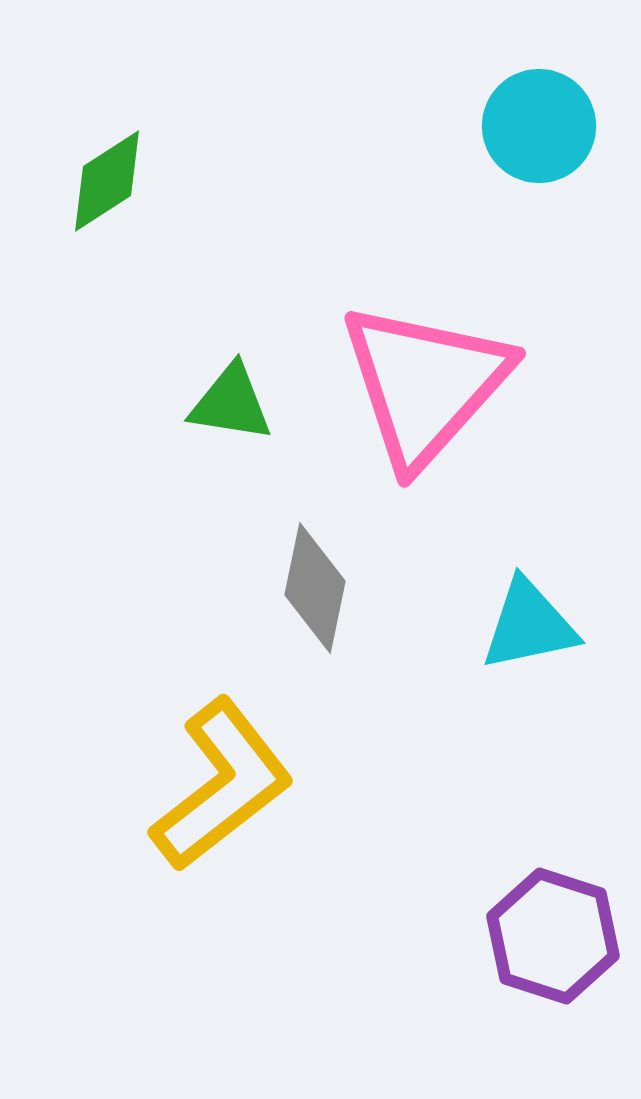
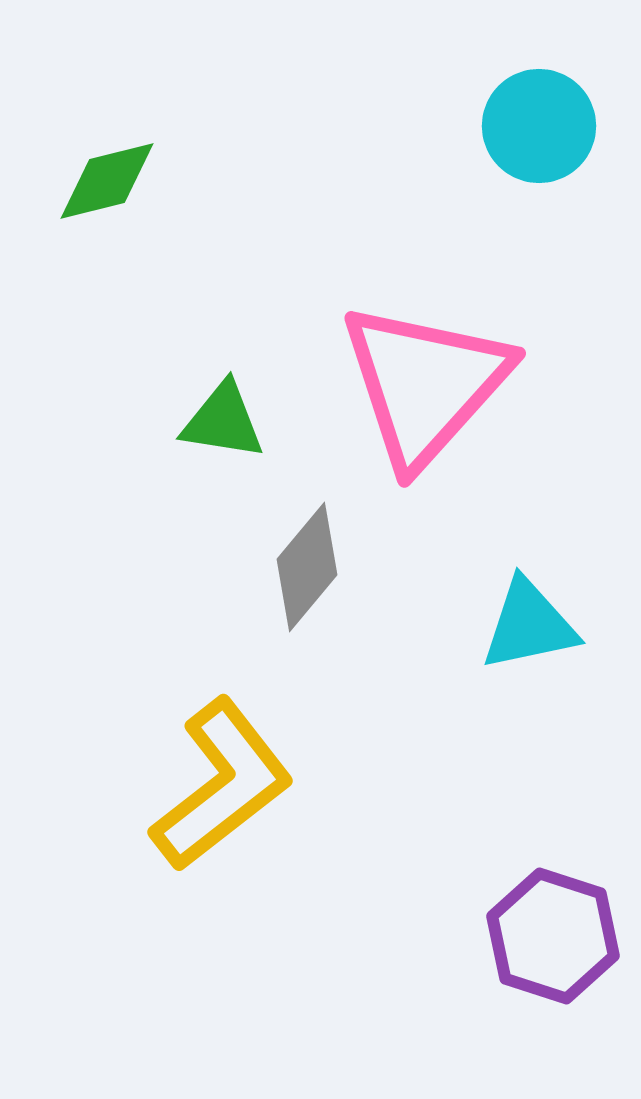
green diamond: rotated 19 degrees clockwise
green triangle: moved 8 px left, 18 px down
gray diamond: moved 8 px left, 21 px up; rotated 28 degrees clockwise
